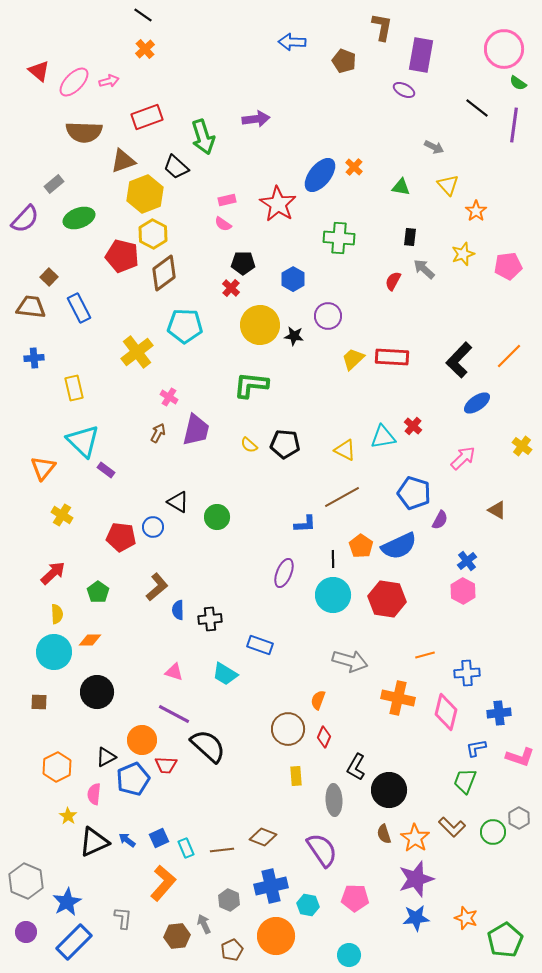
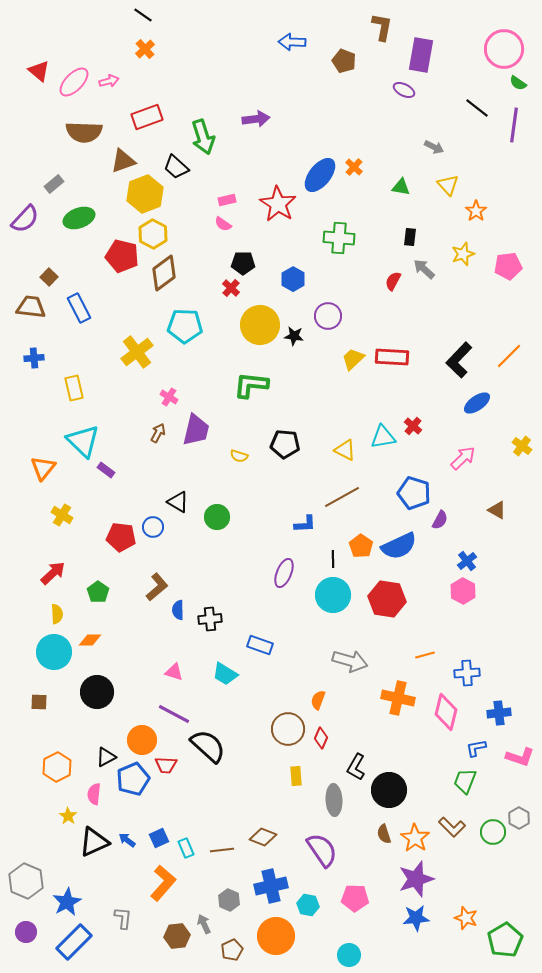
yellow semicircle at (249, 445): moved 10 px left, 11 px down; rotated 24 degrees counterclockwise
red diamond at (324, 737): moved 3 px left, 1 px down
